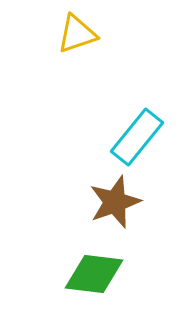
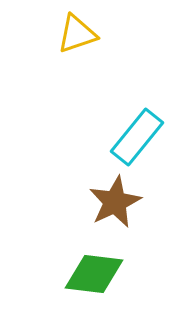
brown star: rotated 6 degrees counterclockwise
